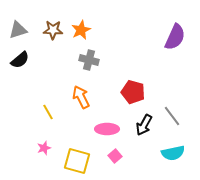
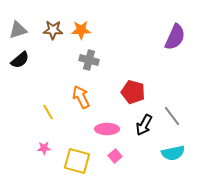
orange star: rotated 24 degrees clockwise
pink star: rotated 16 degrees clockwise
